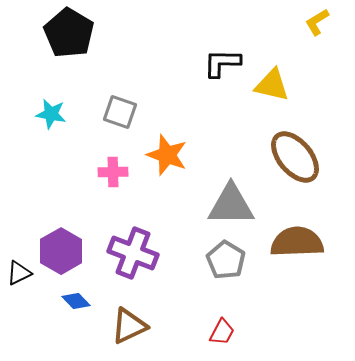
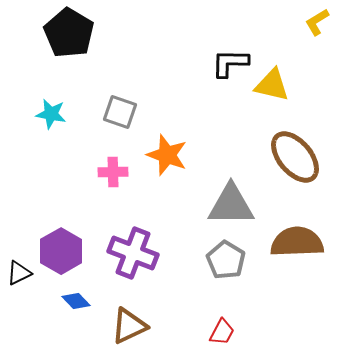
black L-shape: moved 8 px right
